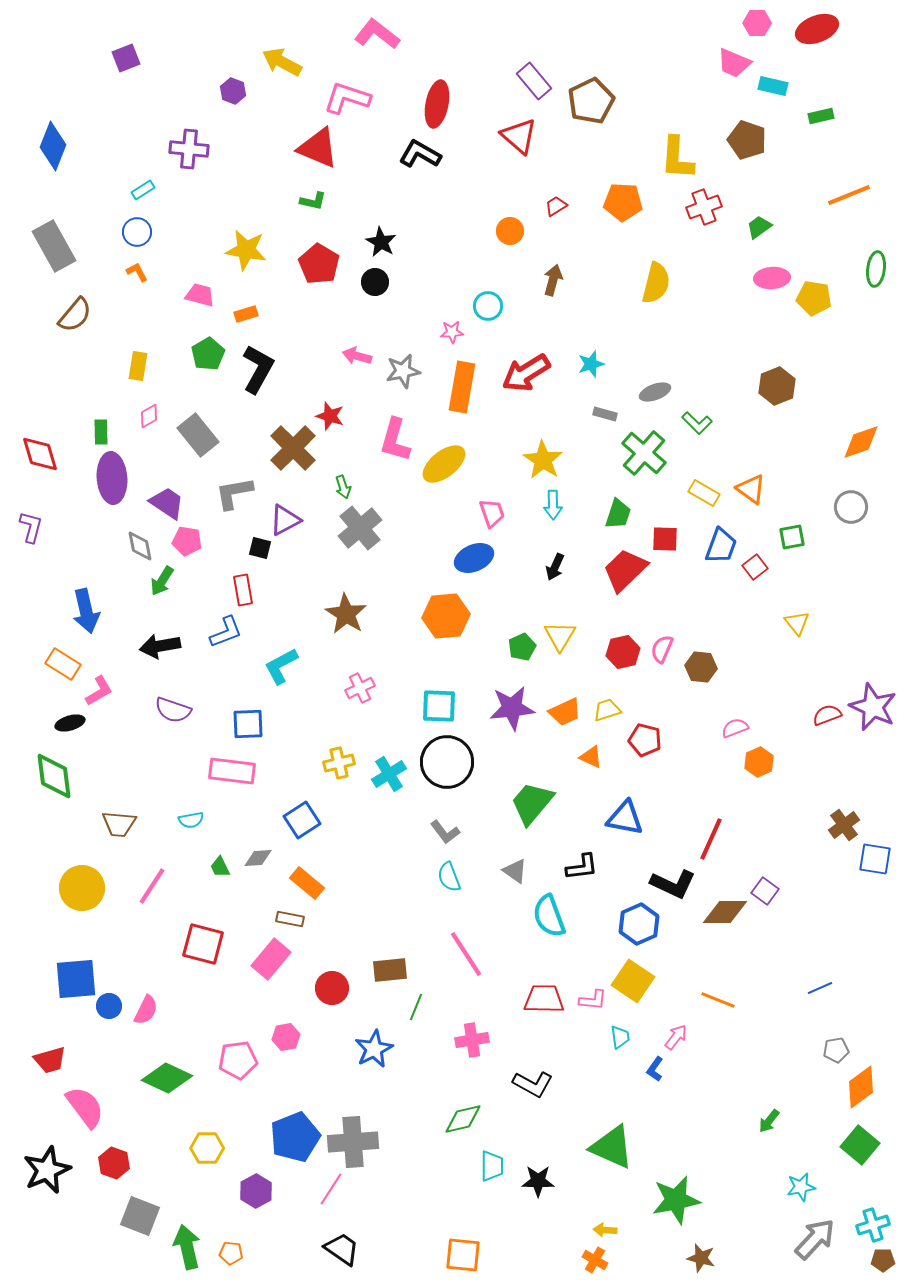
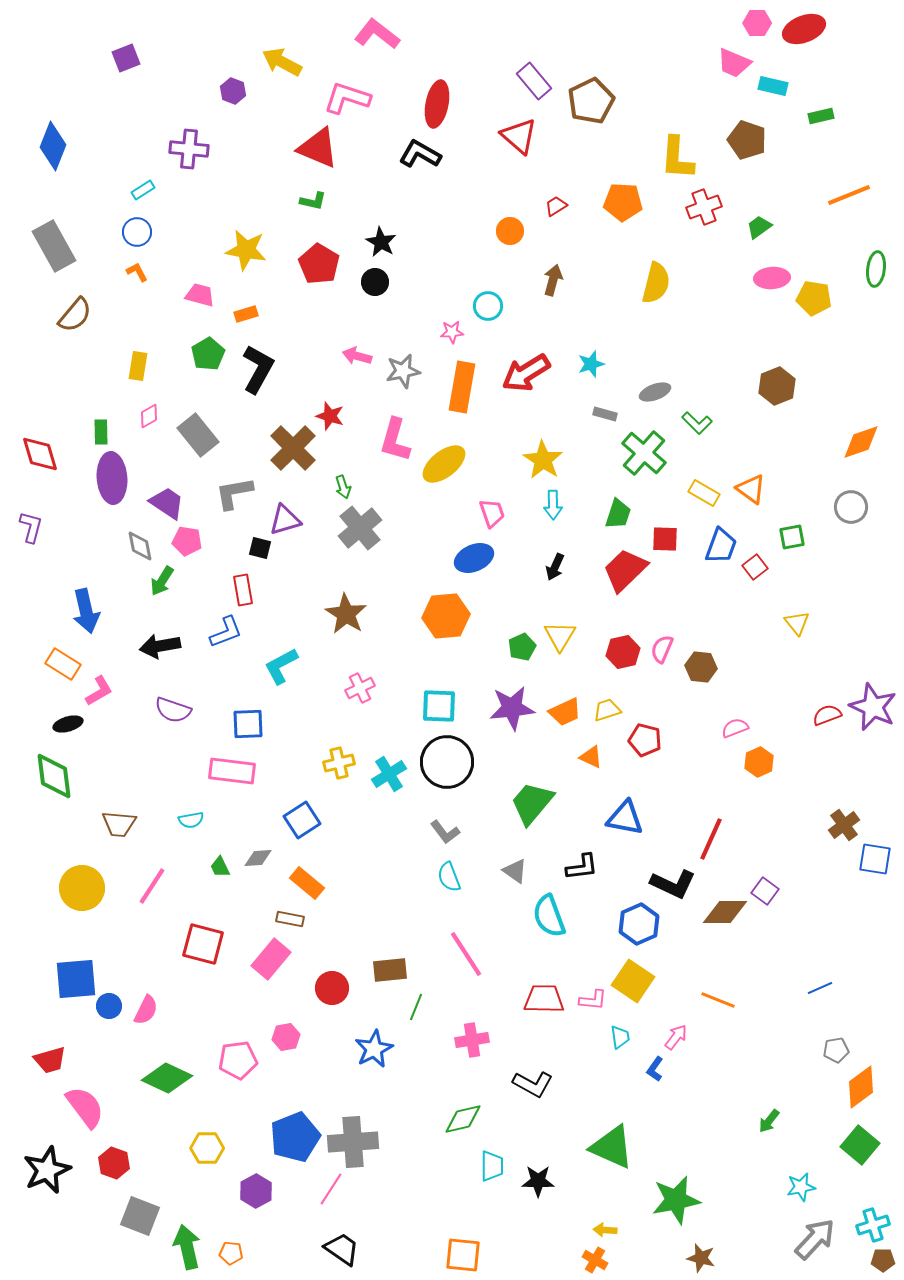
red ellipse at (817, 29): moved 13 px left
purple triangle at (285, 520): rotated 12 degrees clockwise
black ellipse at (70, 723): moved 2 px left, 1 px down
